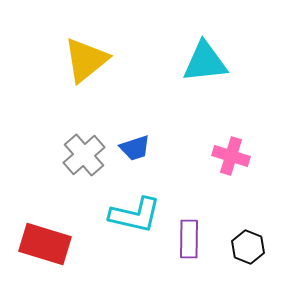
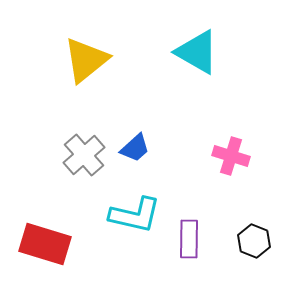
cyan triangle: moved 8 px left, 10 px up; rotated 36 degrees clockwise
blue trapezoid: rotated 24 degrees counterclockwise
black hexagon: moved 6 px right, 6 px up
